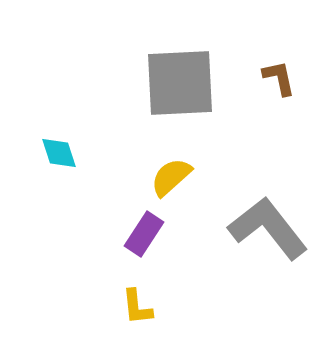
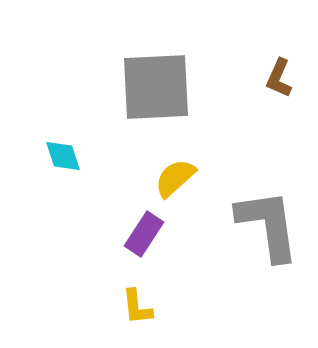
brown L-shape: rotated 144 degrees counterclockwise
gray square: moved 24 px left, 4 px down
cyan diamond: moved 4 px right, 3 px down
yellow semicircle: moved 4 px right, 1 px down
gray L-shape: moved 3 px up; rotated 30 degrees clockwise
